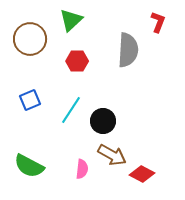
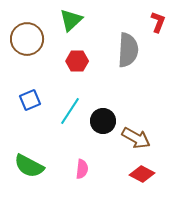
brown circle: moved 3 px left
cyan line: moved 1 px left, 1 px down
brown arrow: moved 24 px right, 17 px up
